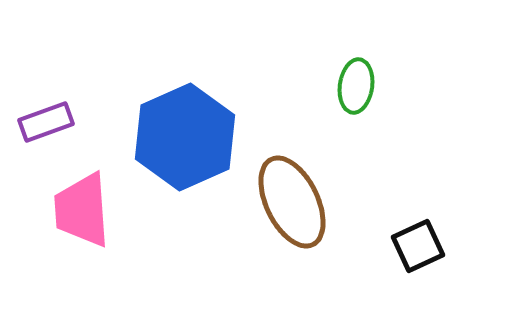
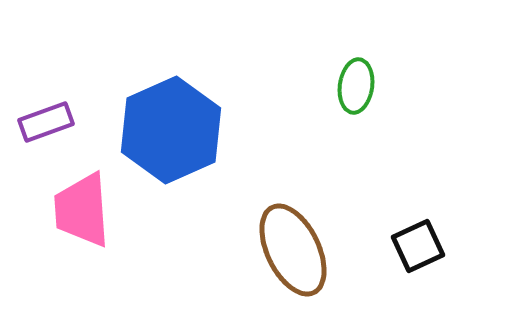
blue hexagon: moved 14 px left, 7 px up
brown ellipse: moved 1 px right, 48 px down
